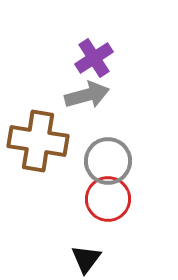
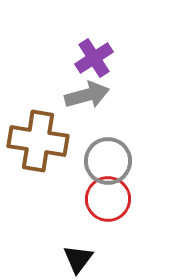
black triangle: moved 8 px left
